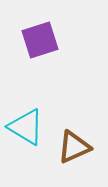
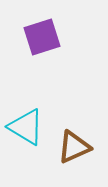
purple square: moved 2 px right, 3 px up
